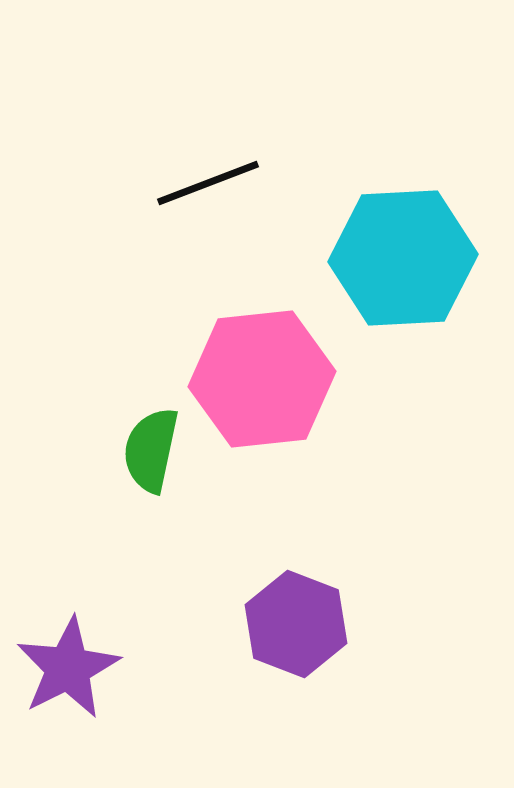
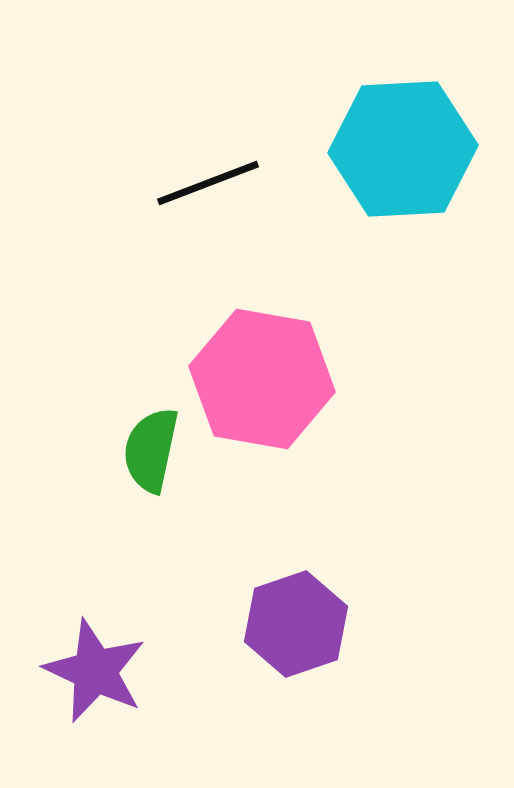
cyan hexagon: moved 109 px up
pink hexagon: rotated 16 degrees clockwise
purple hexagon: rotated 20 degrees clockwise
purple star: moved 27 px right, 3 px down; rotated 20 degrees counterclockwise
